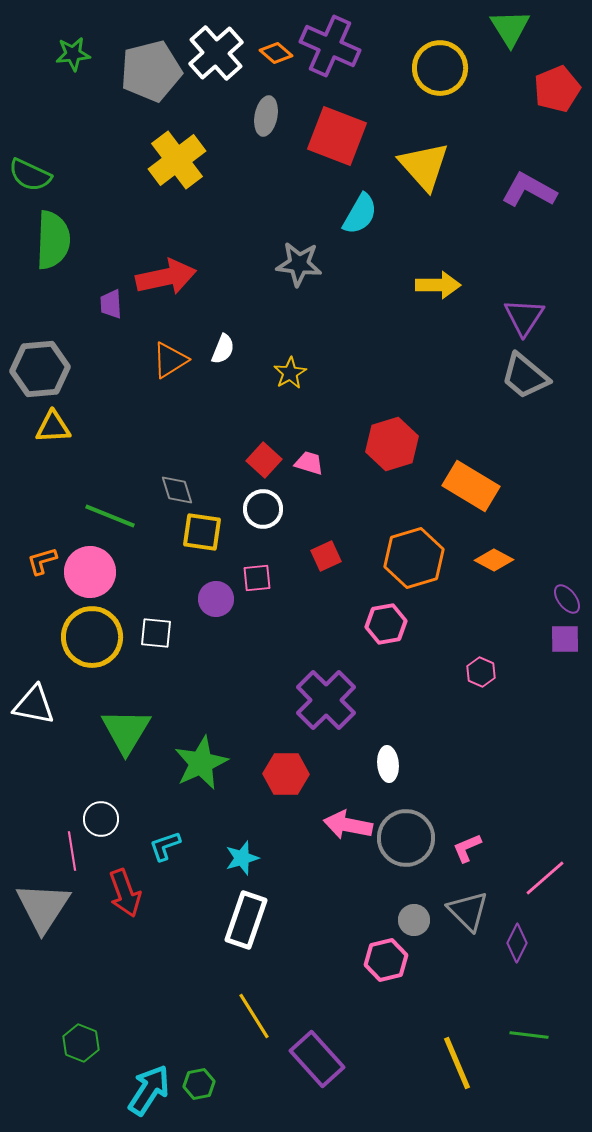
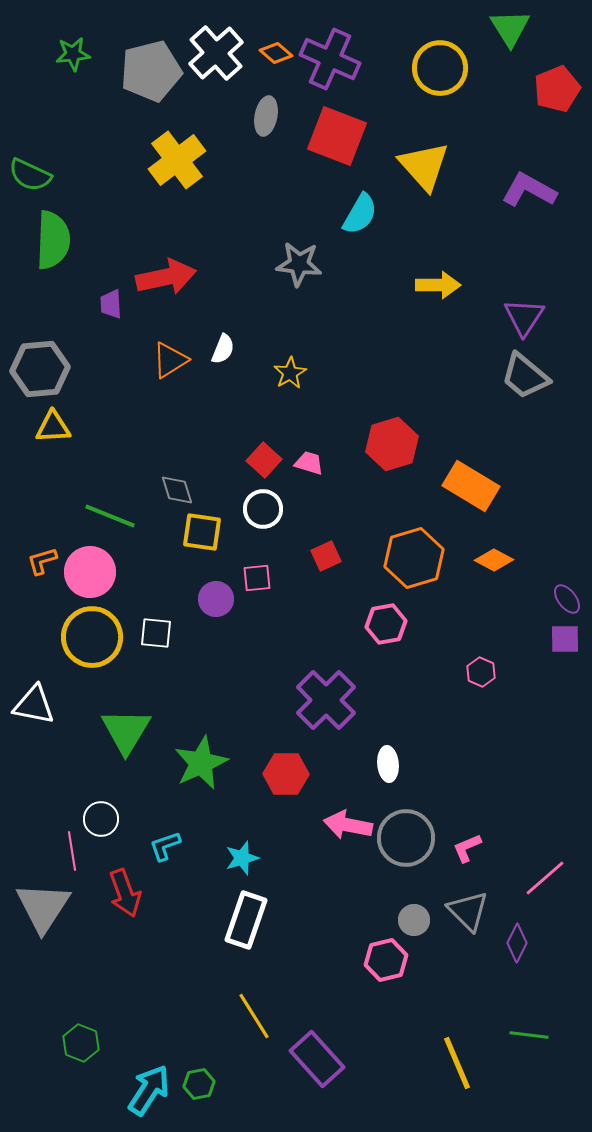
purple cross at (330, 46): moved 13 px down
